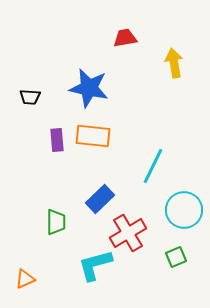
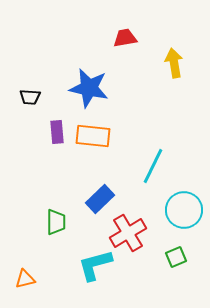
purple rectangle: moved 8 px up
orange triangle: rotated 10 degrees clockwise
